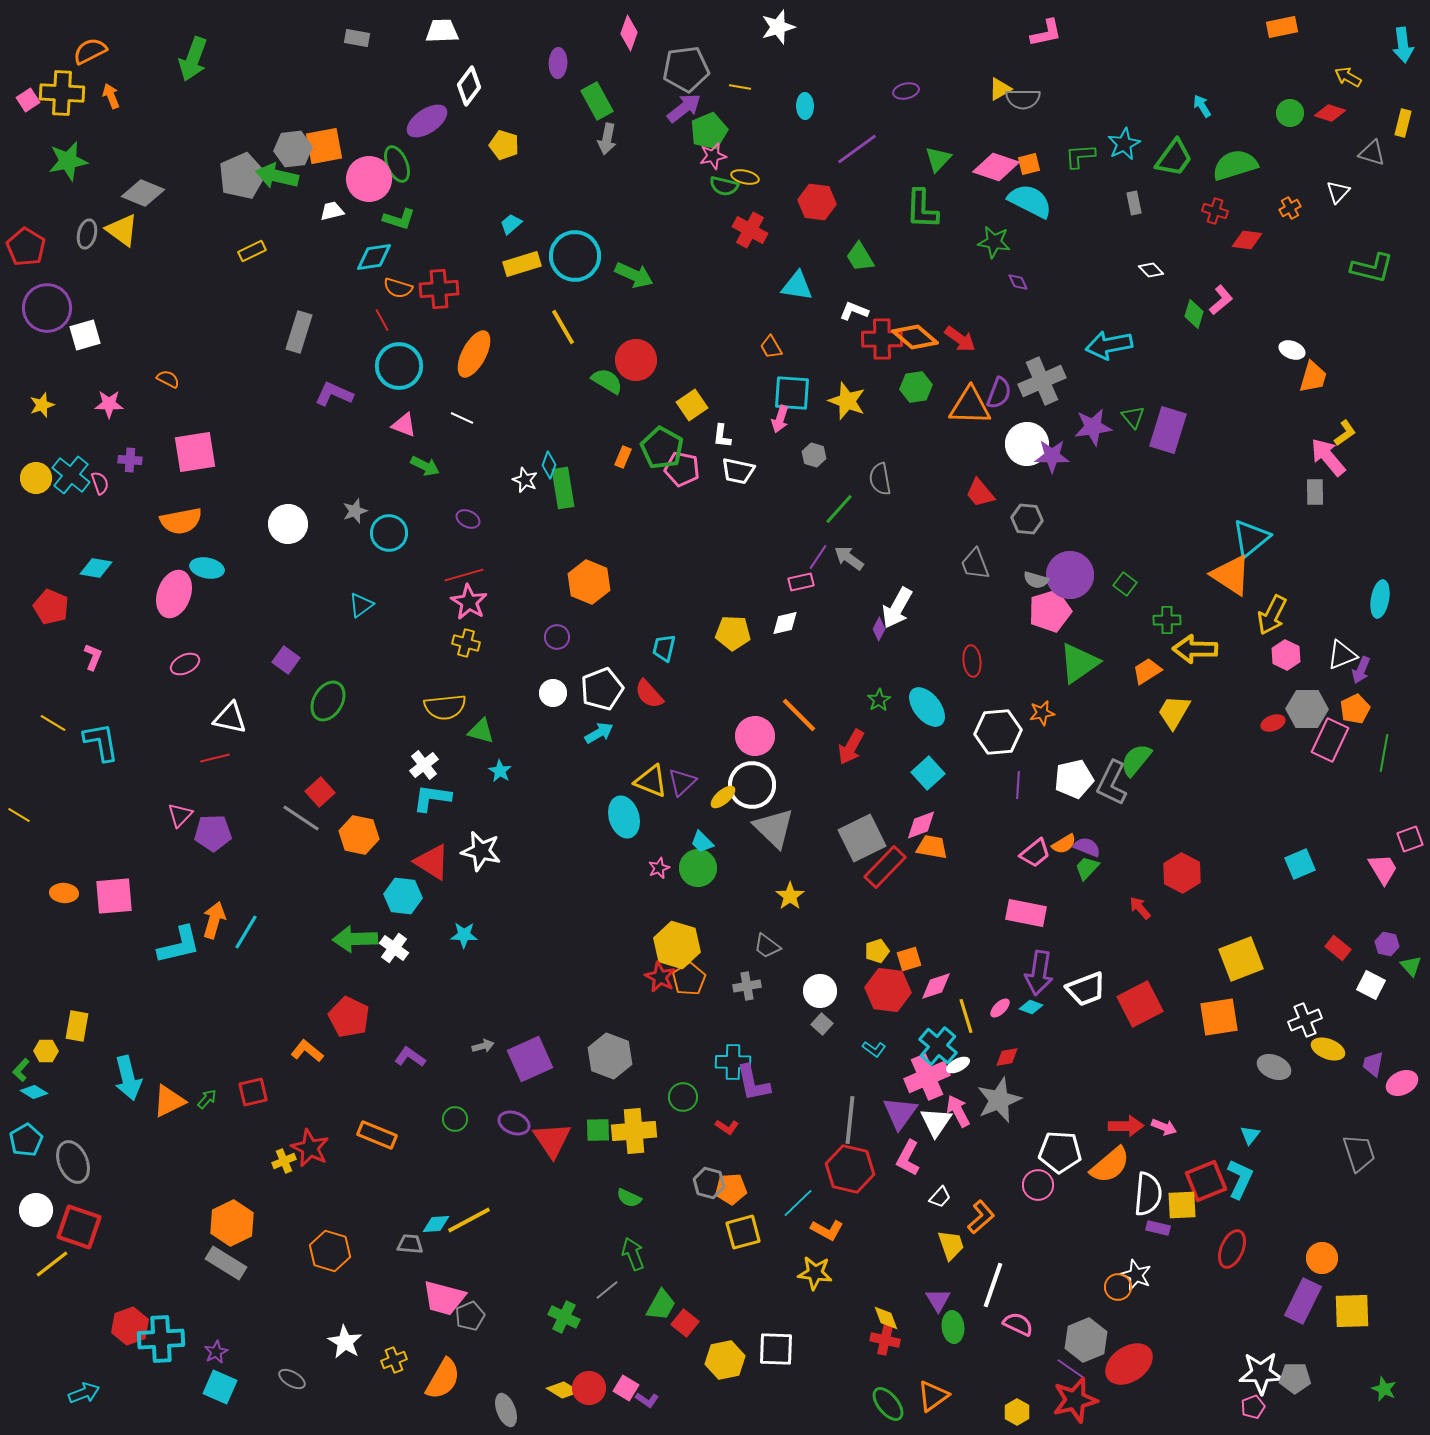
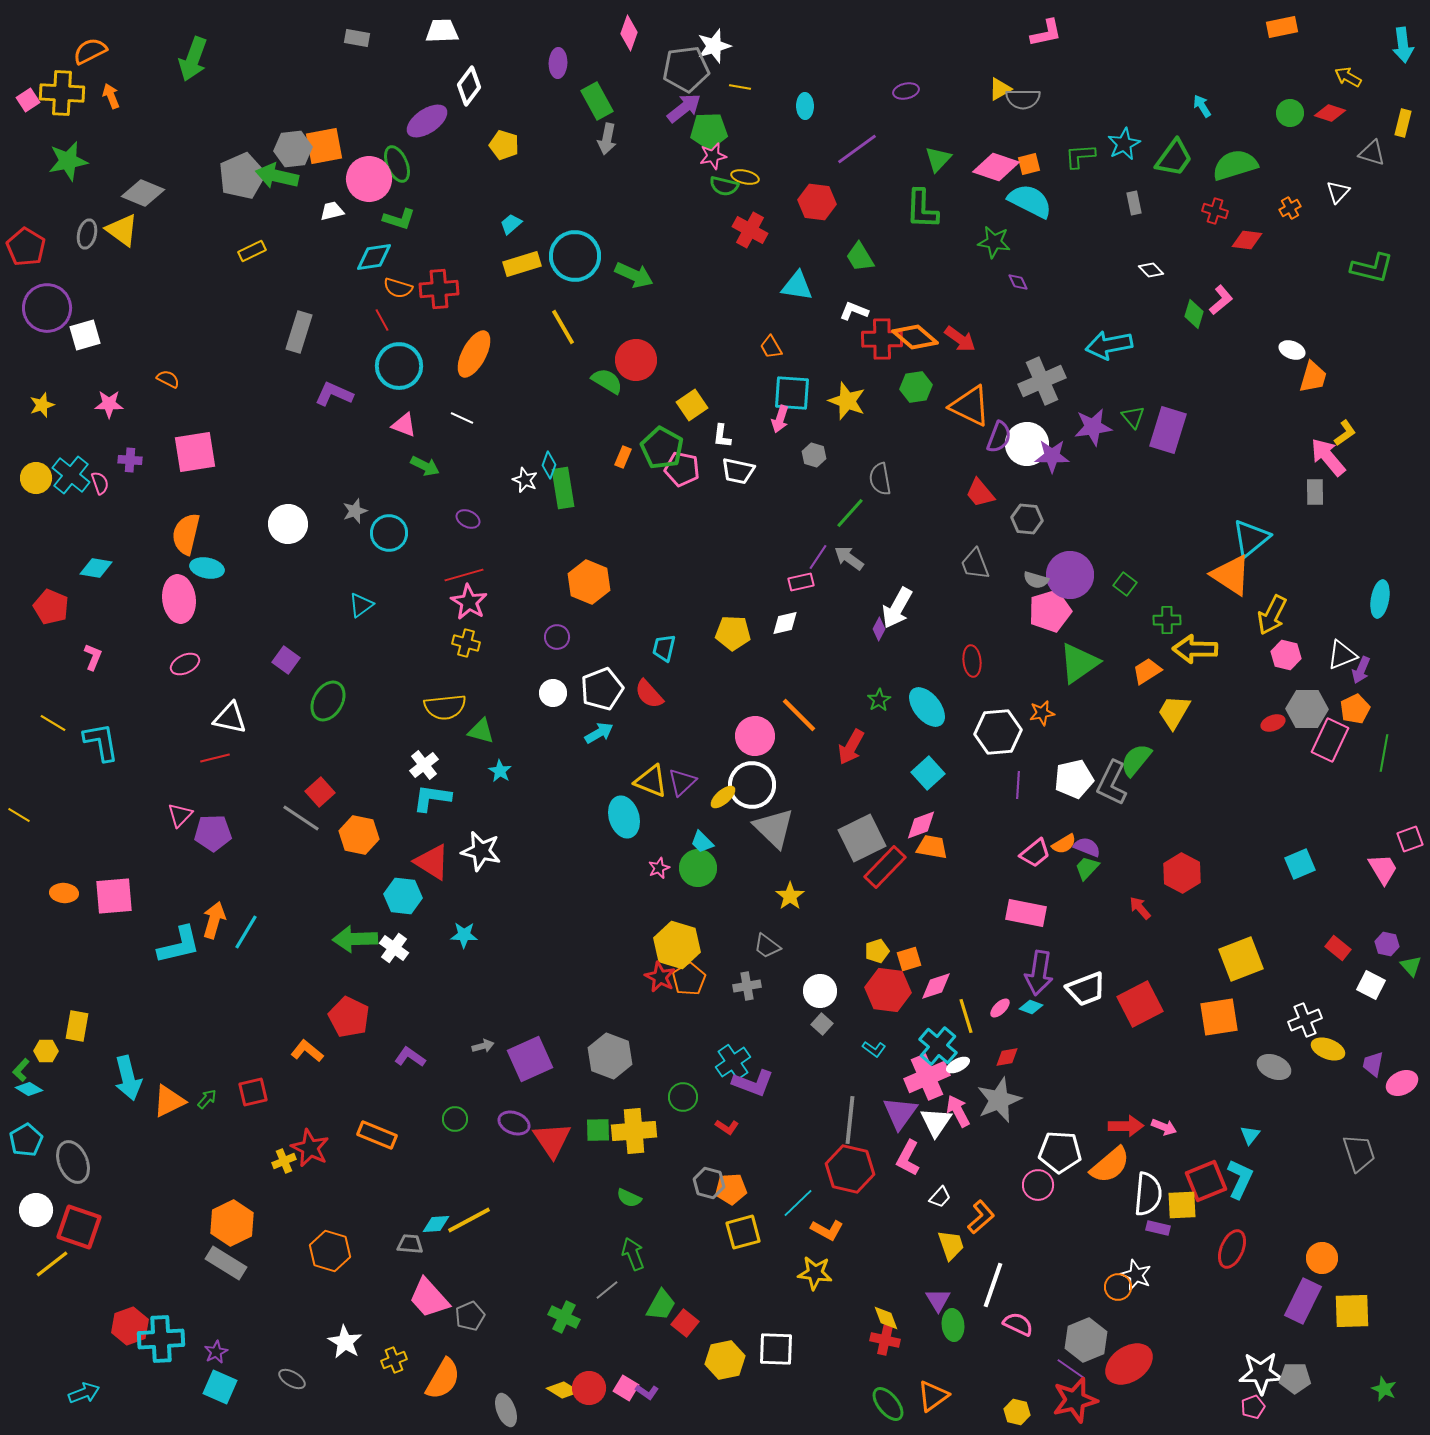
white star at (778, 27): moved 64 px left, 19 px down
green pentagon at (709, 131): rotated 21 degrees clockwise
purple semicircle at (999, 393): moved 44 px down
orange triangle at (970, 406): rotated 24 degrees clockwise
green line at (839, 509): moved 11 px right, 4 px down
orange semicircle at (181, 521): moved 5 px right, 13 px down; rotated 114 degrees clockwise
pink ellipse at (174, 594): moved 5 px right, 5 px down; rotated 27 degrees counterclockwise
pink hexagon at (1286, 655): rotated 12 degrees counterclockwise
cyan cross at (733, 1062): rotated 36 degrees counterclockwise
purple L-shape at (753, 1083): rotated 57 degrees counterclockwise
cyan diamond at (34, 1092): moved 5 px left, 3 px up
pink trapezoid at (444, 1298): moved 15 px left; rotated 33 degrees clockwise
green ellipse at (953, 1327): moved 2 px up
purple L-shape at (647, 1400): moved 8 px up
yellow hexagon at (1017, 1412): rotated 15 degrees counterclockwise
